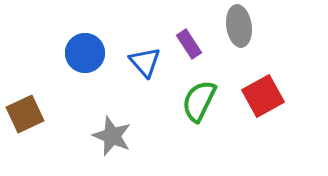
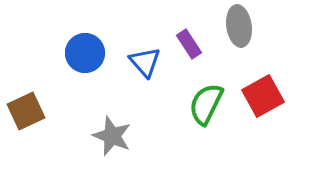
green semicircle: moved 7 px right, 3 px down
brown square: moved 1 px right, 3 px up
